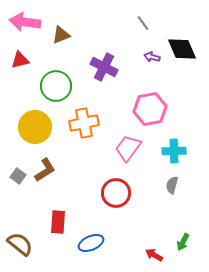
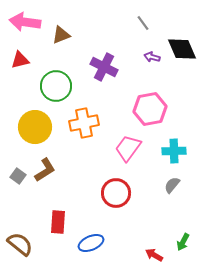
gray semicircle: rotated 24 degrees clockwise
